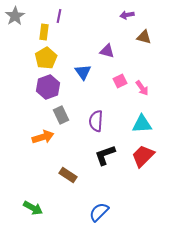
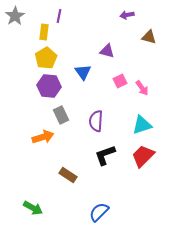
brown triangle: moved 5 px right
purple hexagon: moved 1 px right, 1 px up; rotated 25 degrees clockwise
cyan triangle: moved 1 px down; rotated 15 degrees counterclockwise
